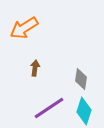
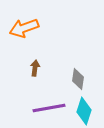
orange arrow: rotated 12 degrees clockwise
gray diamond: moved 3 px left
purple line: rotated 24 degrees clockwise
